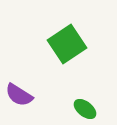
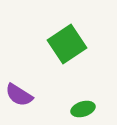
green ellipse: moved 2 px left; rotated 55 degrees counterclockwise
